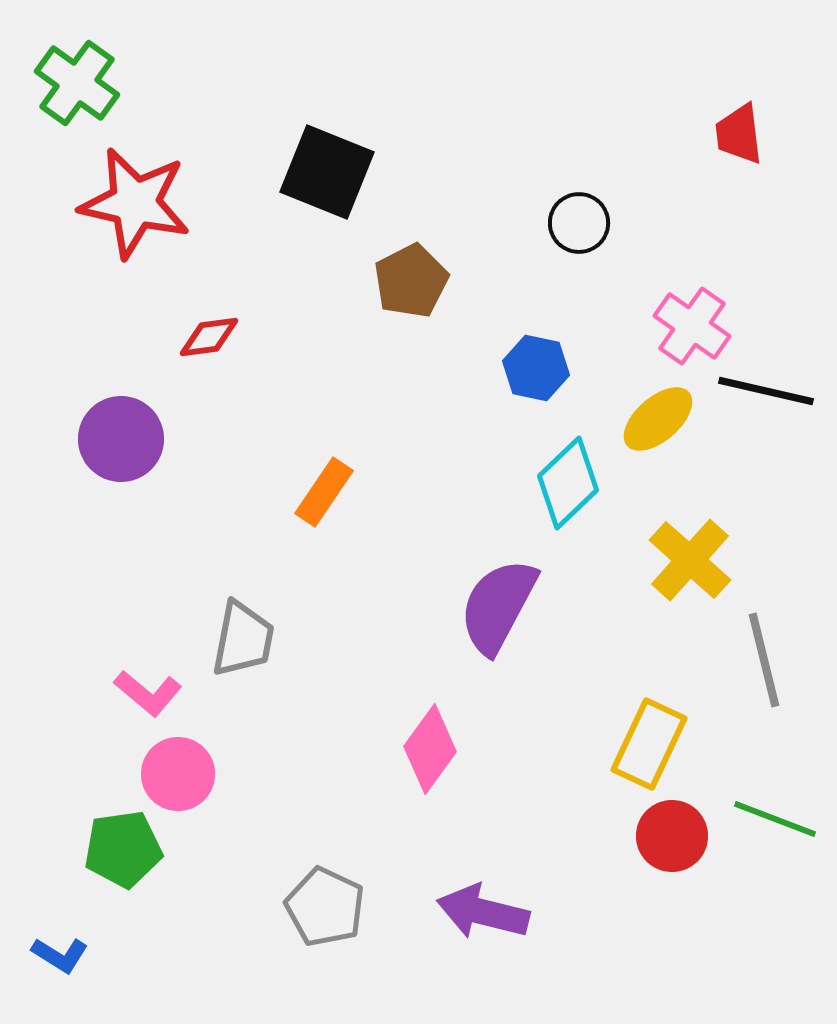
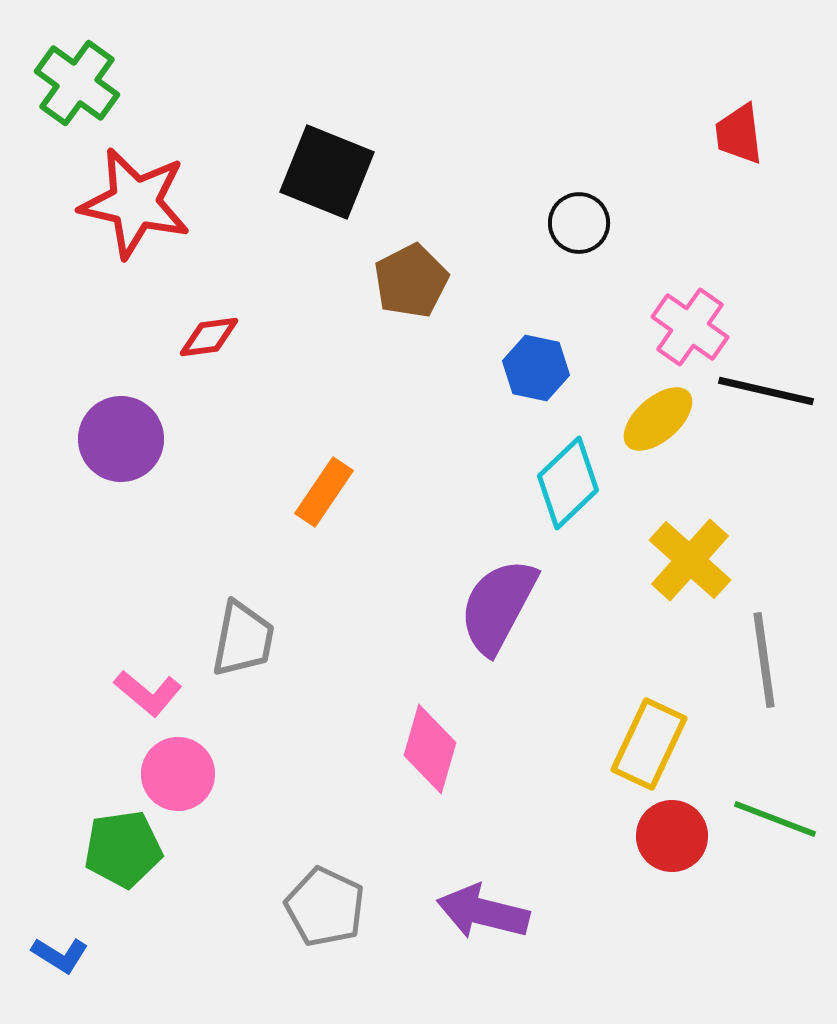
pink cross: moved 2 px left, 1 px down
gray line: rotated 6 degrees clockwise
pink diamond: rotated 20 degrees counterclockwise
